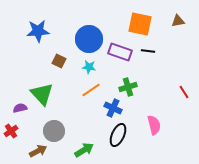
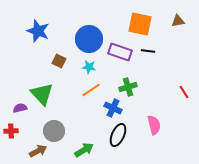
blue star: rotated 25 degrees clockwise
red cross: rotated 32 degrees clockwise
